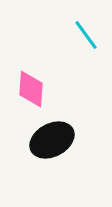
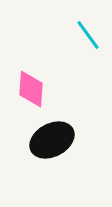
cyan line: moved 2 px right
